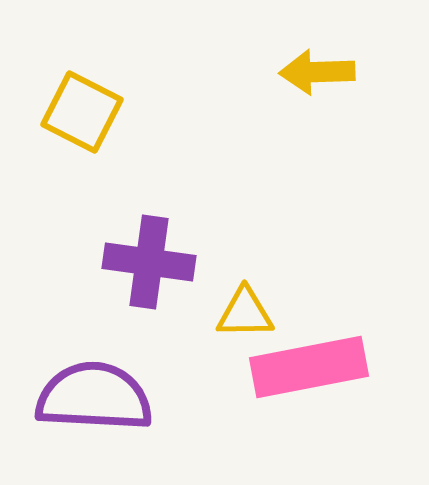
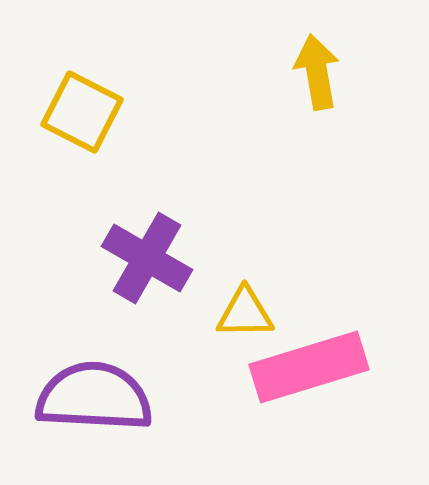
yellow arrow: rotated 82 degrees clockwise
purple cross: moved 2 px left, 4 px up; rotated 22 degrees clockwise
pink rectangle: rotated 6 degrees counterclockwise
